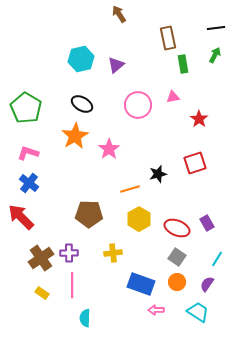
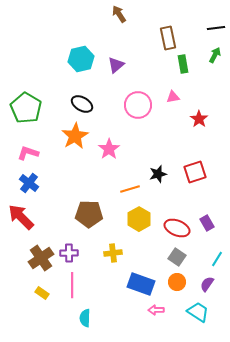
red square: moved 9 px down
